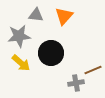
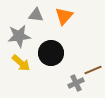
gray cross: rotated 14 degrees counterclockwise
